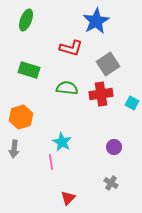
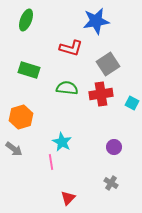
blue star: rotated 20 degrees clockwise
gray arrow: rotated 60 degrees counterclockwise
